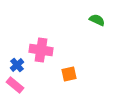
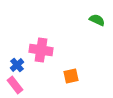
orange square: moved 2 px right, 2 px down
pink rectangle: rotated 12 degrees clockwise
